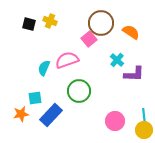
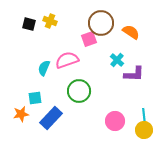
pink square: rotated 21 degrees clockwise
blue rectangle: moved 3 px down
